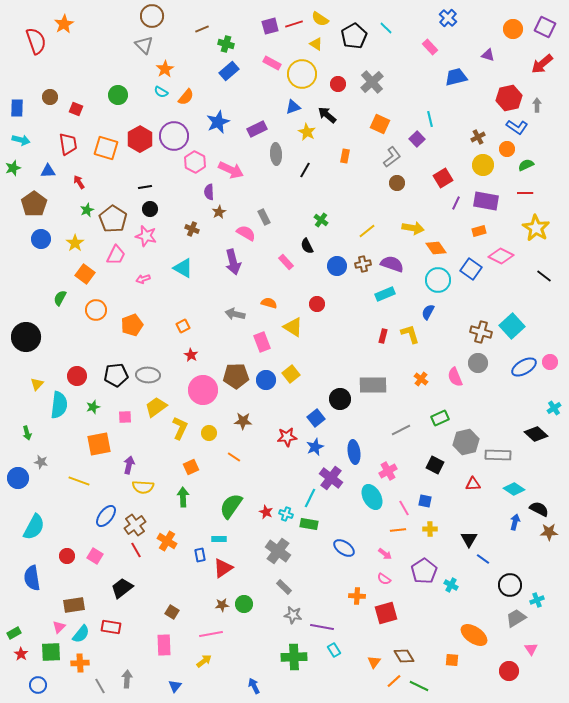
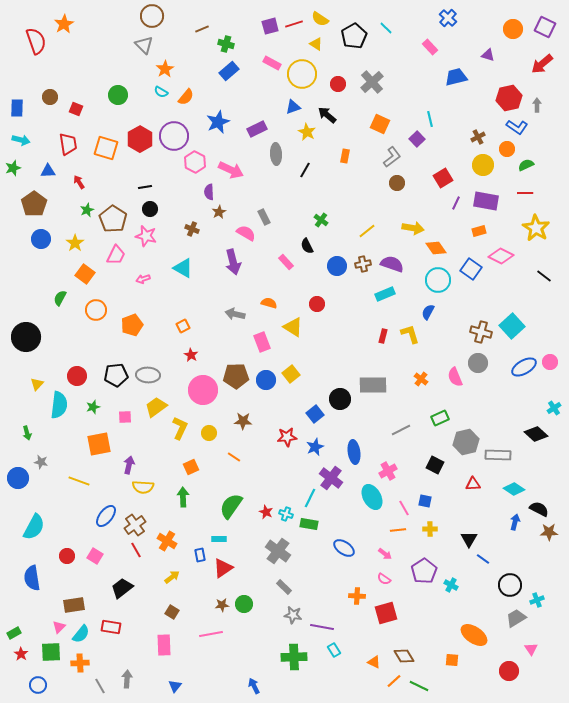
blue square at (316, 418): moved 1 px left, 4 px up
yellow arrow at (204, 661): moved 32 px left, 84 px up
orange triangle at (374, 662): rotated 40 degrees counterclockwise
